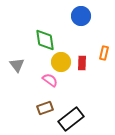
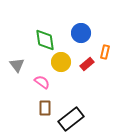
blue circle: moved 17 px down
orange rectangle: moved 1 px right, 1 px up
red rectangle: moved 5 px right, 1 px down; rotated 48 degrees clockwise
pink semicircle: moved 8 px left, 2 px down
brown rectangle: rotated 70 degrees counterclockwise
